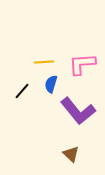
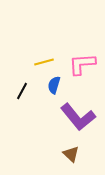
yellow line: rotated 12 degrees counterclockwise
blue semicircle: moved 3 px right, 1 px down
black line: rotated 12 degrees counterclockwise
purple L-shape: moved 6 px down
